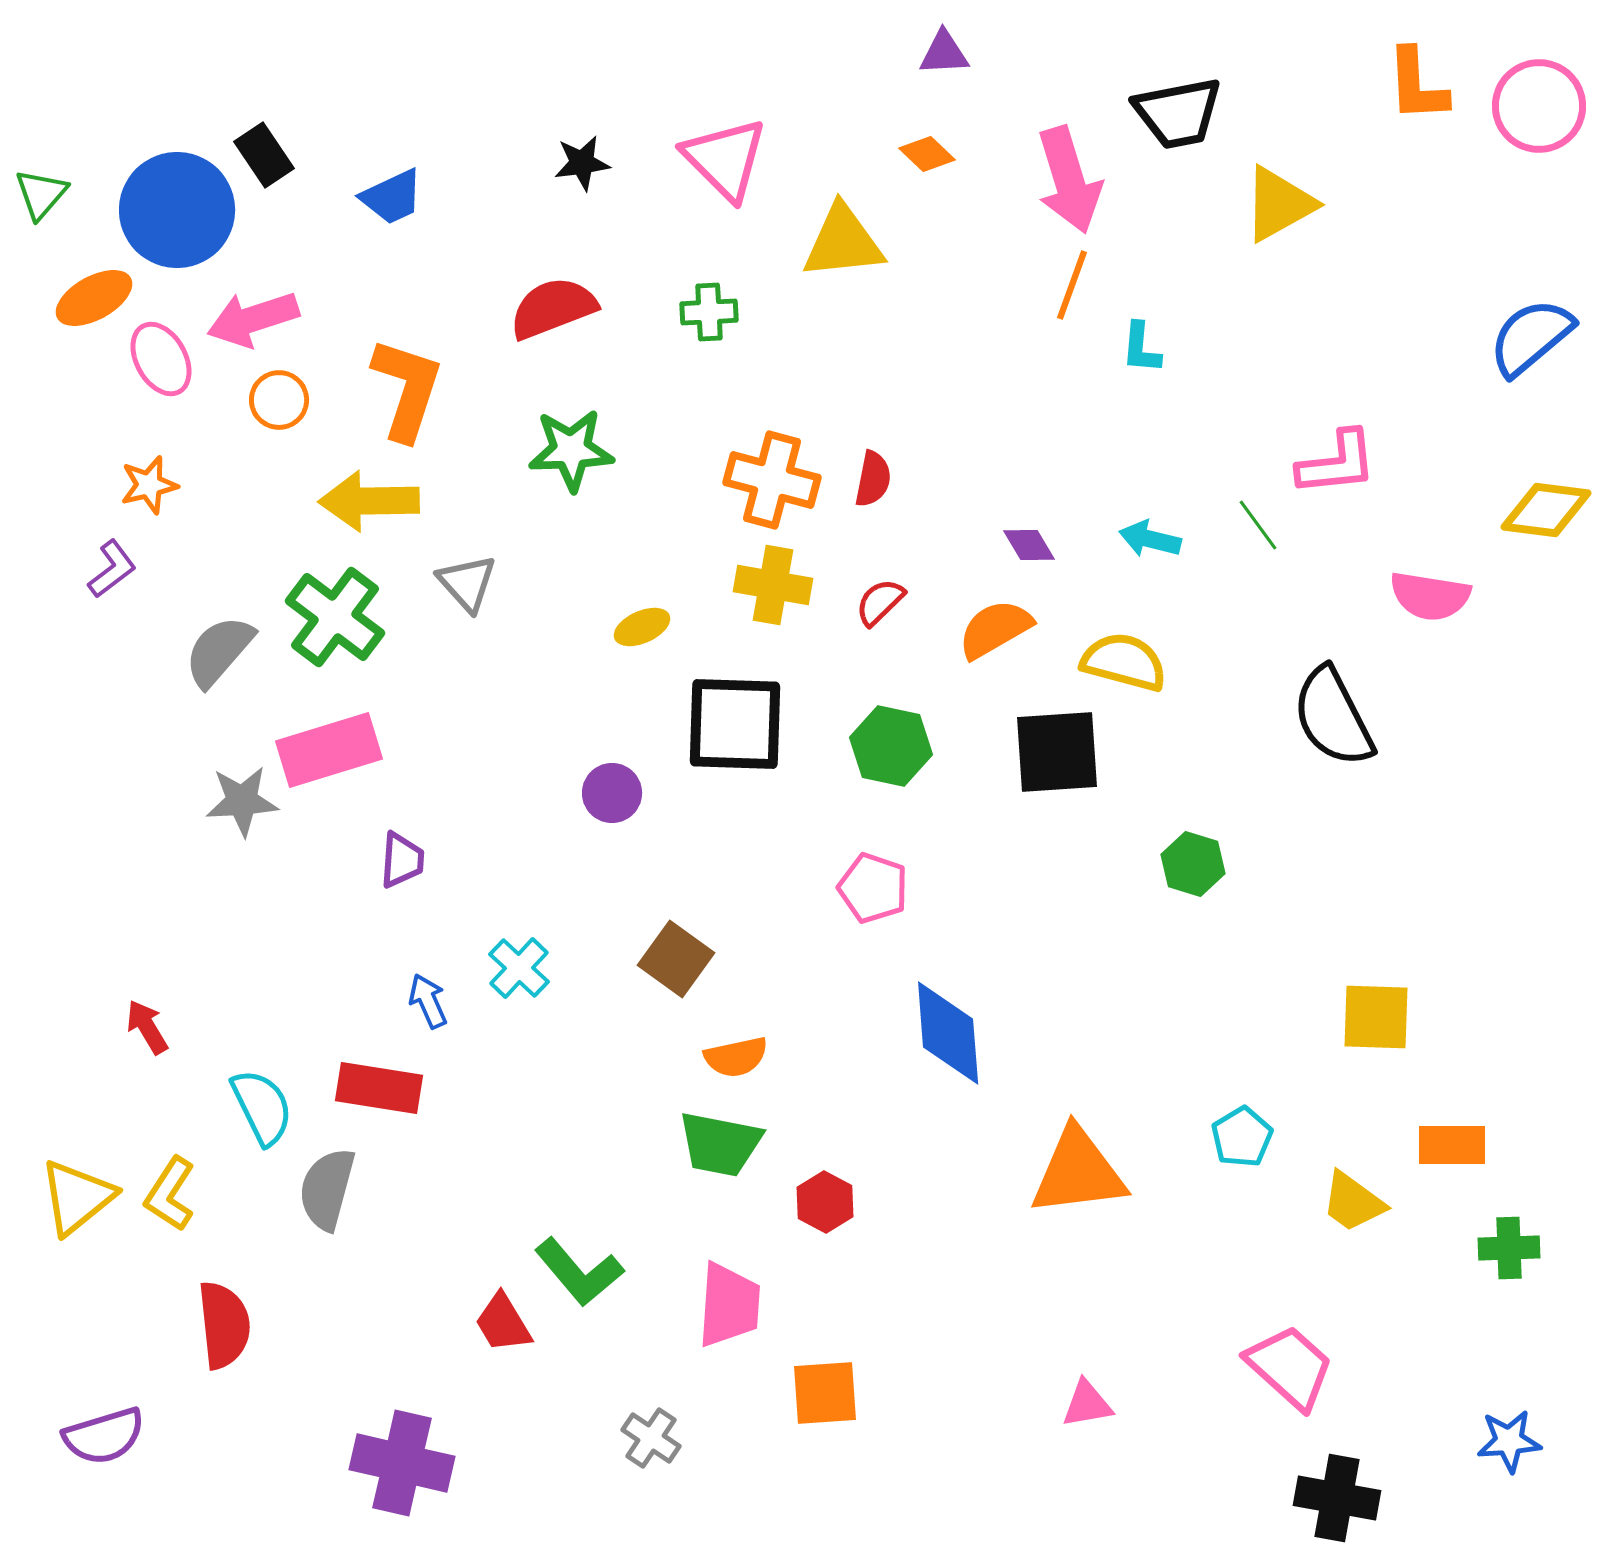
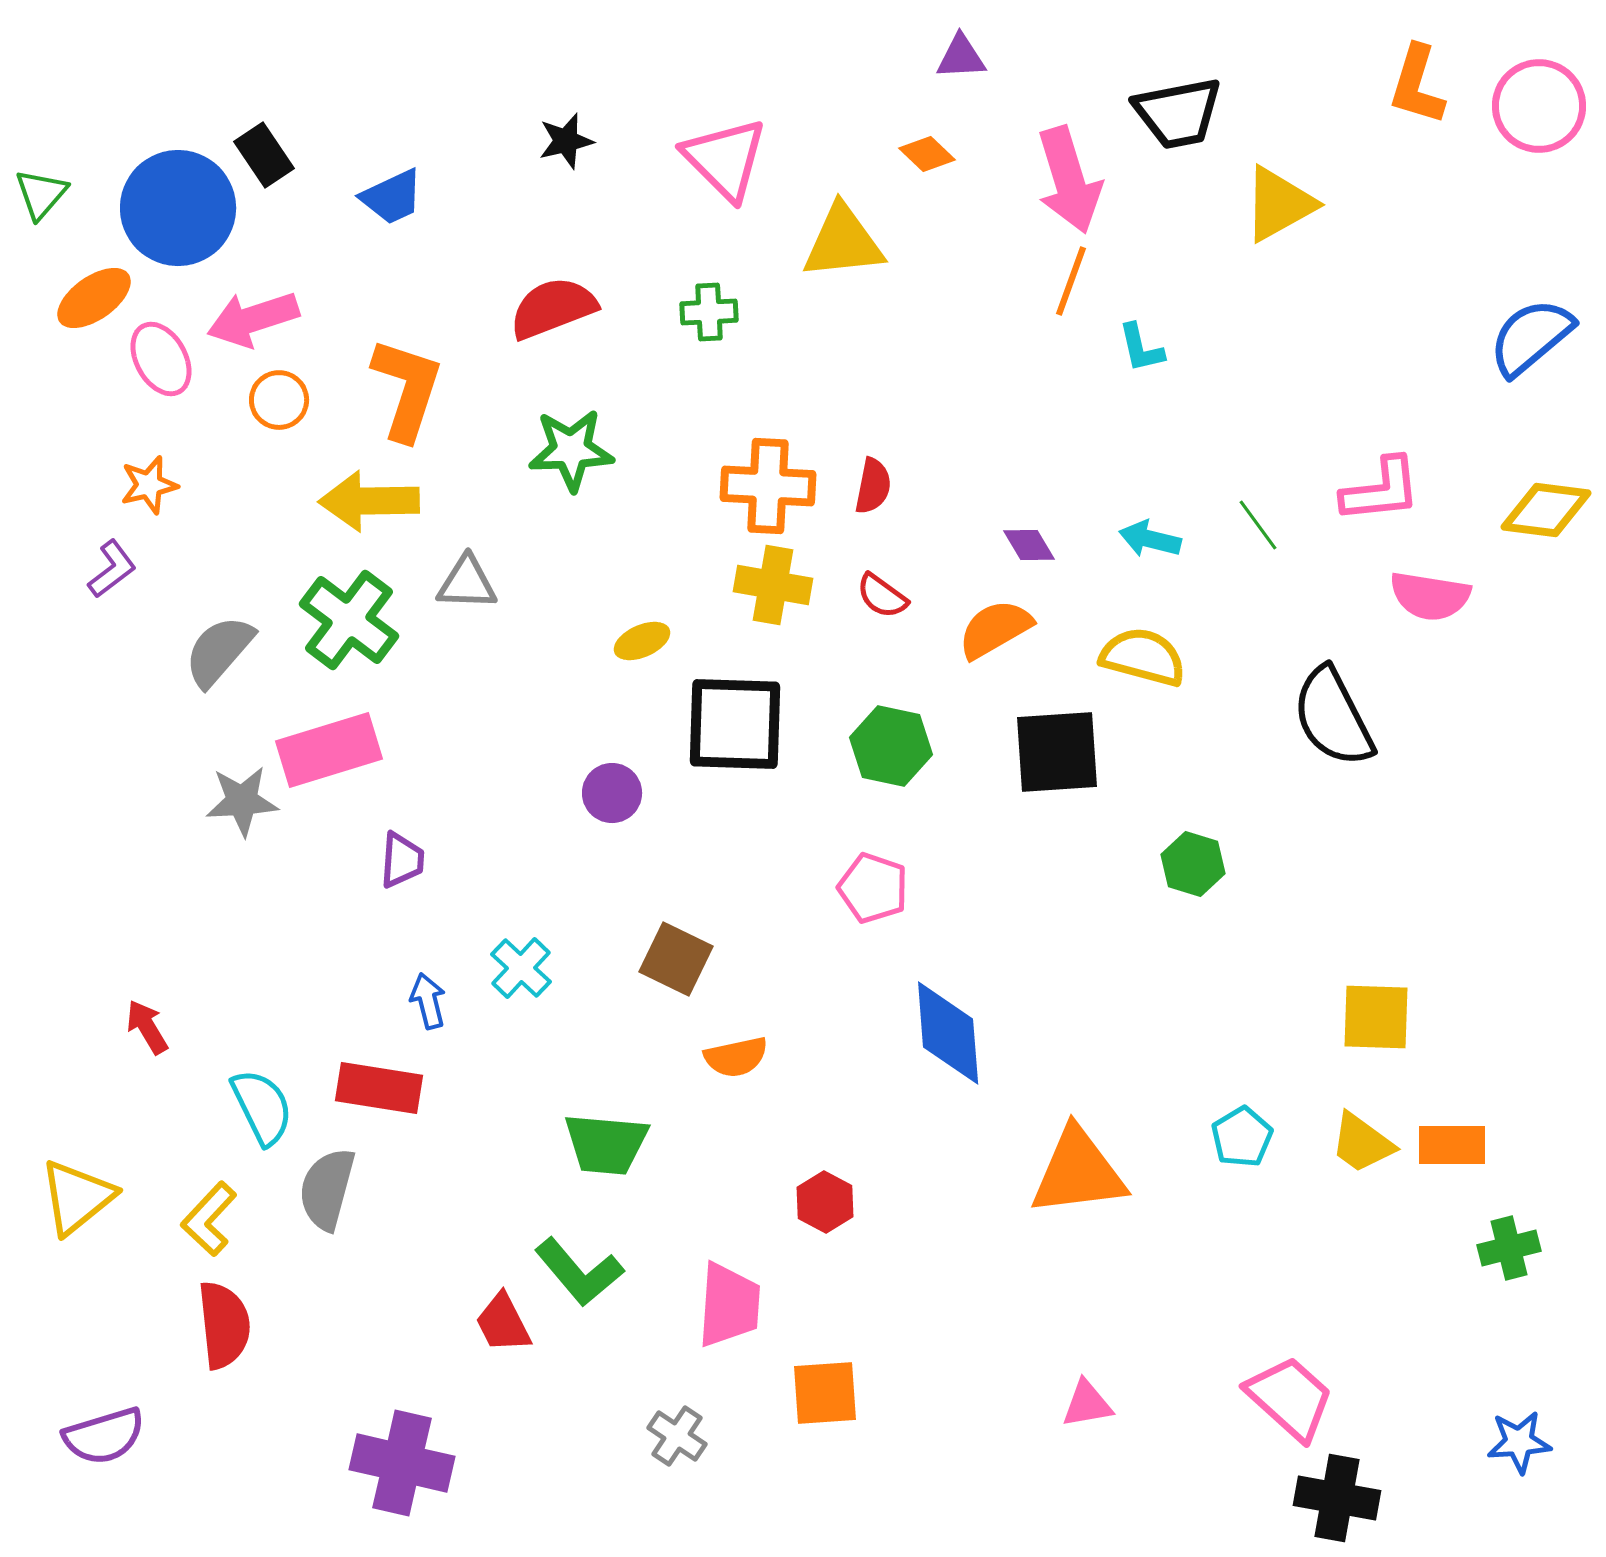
purple triangle at (944, 53): moved 17 px right, 4 px down
orange L-shape at (1417, 85): rotated 20 degrees clockwise
black star at (582, 163): moved 16 px left, 22 px up; rotated 6 degrees counterclockwise
blue circle at (177, 210): moved 1 px right, 2 px up
orange line at (1072, 285): moved 1 px left, 4 px up
orange ellipse at (94, 298): rotated 6 degrees counterclockwise
cyan L-shape at (1141, 348): rotated 18 degrees counterclockwise
pink L-shape at (1337, 463): moved 44 px right, 27 px down
red semicircle at (873, 479): moved 7 px down
orange cross at (772, 480): moved 4 px left, 6 px down; rotated 12 degrees counterclockwise
gray triangle at (467, 583): rotated 46 degrees counterclockwise
red semicircle at (880, 602): moved 2 px right, 6 px up; rotated 100 degrees counterclockwise
green cross at (335, 617): moved 14 px right, 3 px down
yellow ellipse at (642, 627): moved 14 px down
yellow semicircle at (1124, 662): moved 19 px right, 5 px up
brown square at (676, 959): rotated 10 degrees counterclockwise
cyan cross at (519, 968): moved 2 px right
blue arrow at (428, 1001): rotated 10 degrees clockwise
green trapezoid at (720, 1144): moved 114 px left; rotated 6 degrees counterclockwise
yellow L-shape at (170, 1194): moved 39 px right, 25 px down; rotated 10 degrees clockwise
yellow trapezoid at (1353, 1202): moved 9 px right, 59 px up
green cross at (1509, 1248): rotated 12 degrees counterclockwise
red trapezoid at (503, 1323): rotated 4 degrees clockwise
pink trapezoid at (1290, 1367): moved 31 px down
gray cross at (651, 1438): moved 26 px right, 2 px up
blue star at (1509, 1441): moved 10 px right, 1 px down
